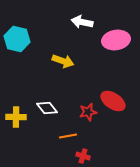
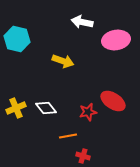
white diamond: moved 1 px left
yellow cross: moved 9 px up; rotated 24 degrees counterclockwise
